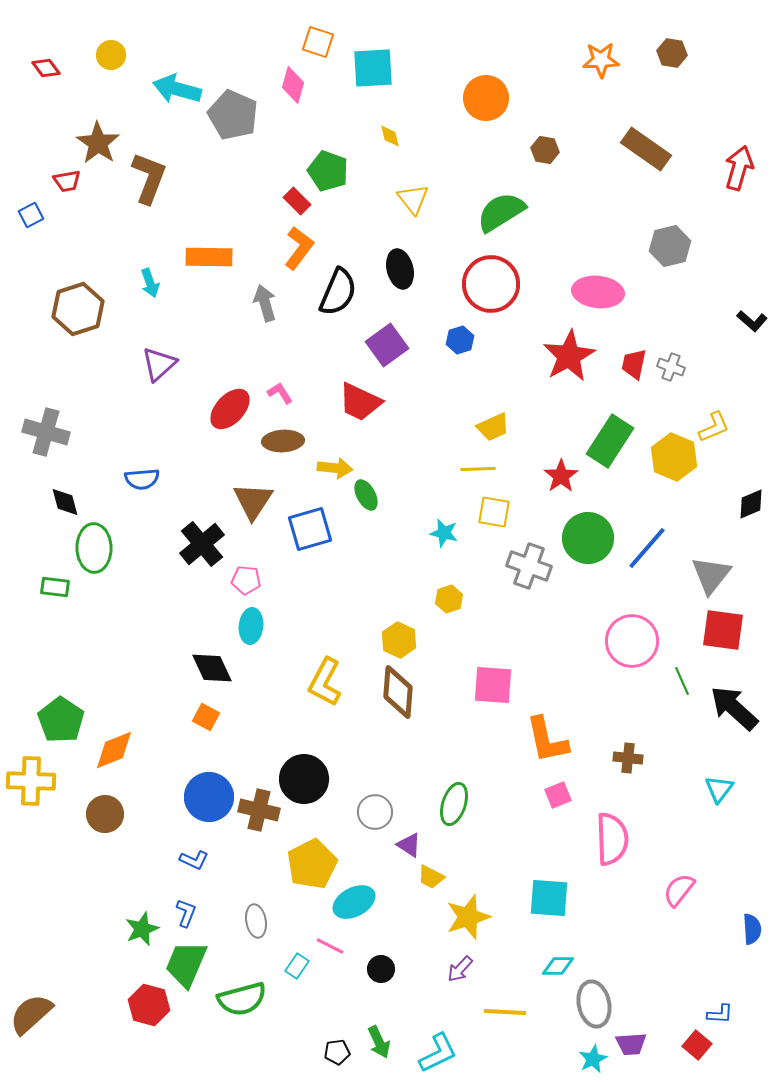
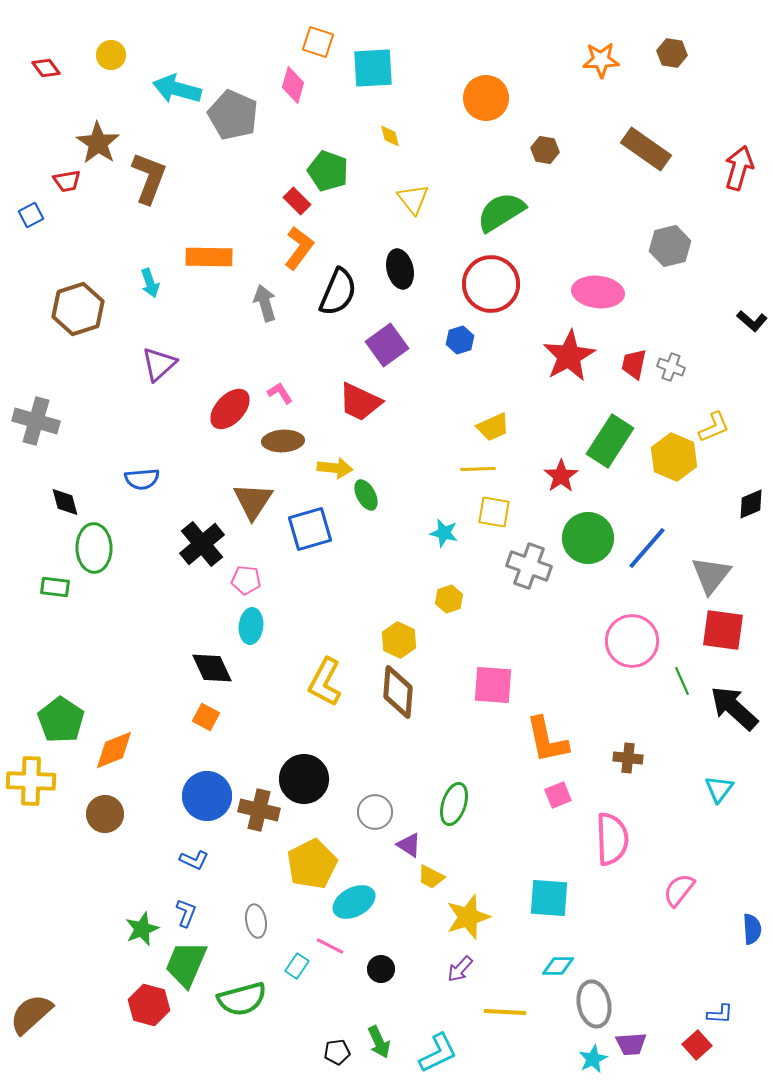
gray cross at (46, 432): moved 10 px left, 11 px up
blue circle at (209, 797): moved 2 px left, 1 px up
red square at (697, 1045): rotated 8 degrees clockwise
